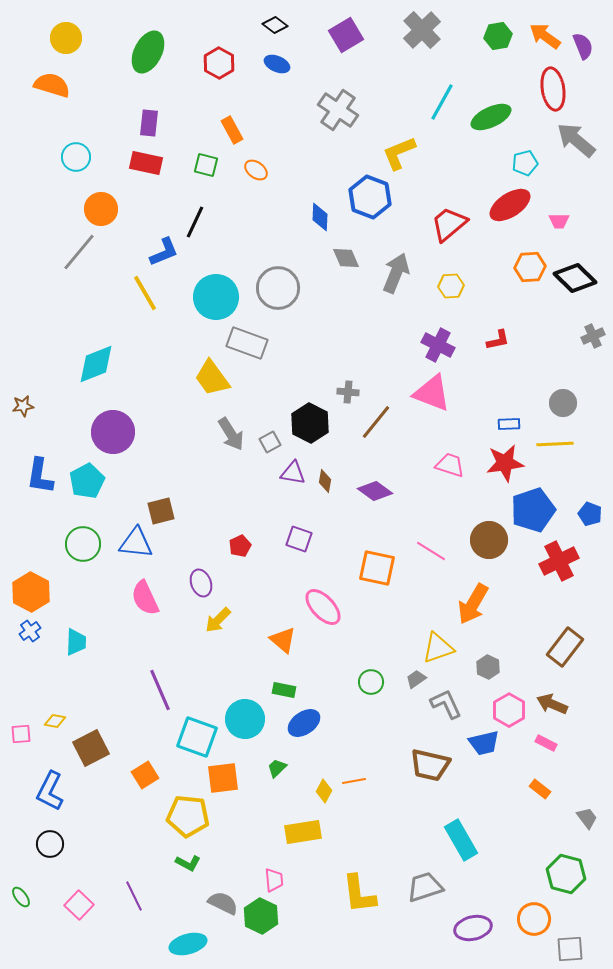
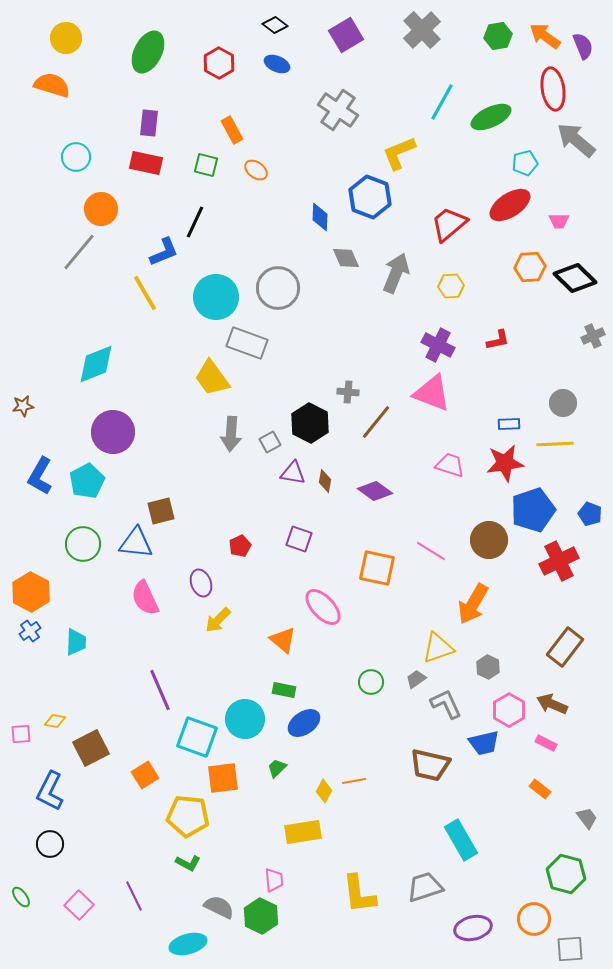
gray arrow at (231, 434): rotated 36 degrees clockwise
blue L-shape at (40, 476): rotated 21 degrees clockwise
gray semicircle at (223, 903): moved 4 px left, 4 px down
